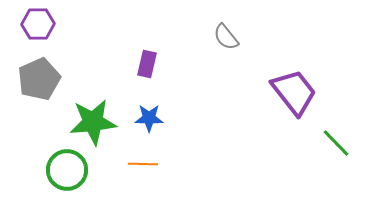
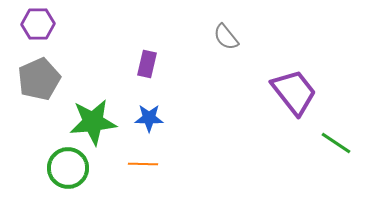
green line: rotated 12 degrees counterclockwise
green circle: moved 1 px right, 2 px up
